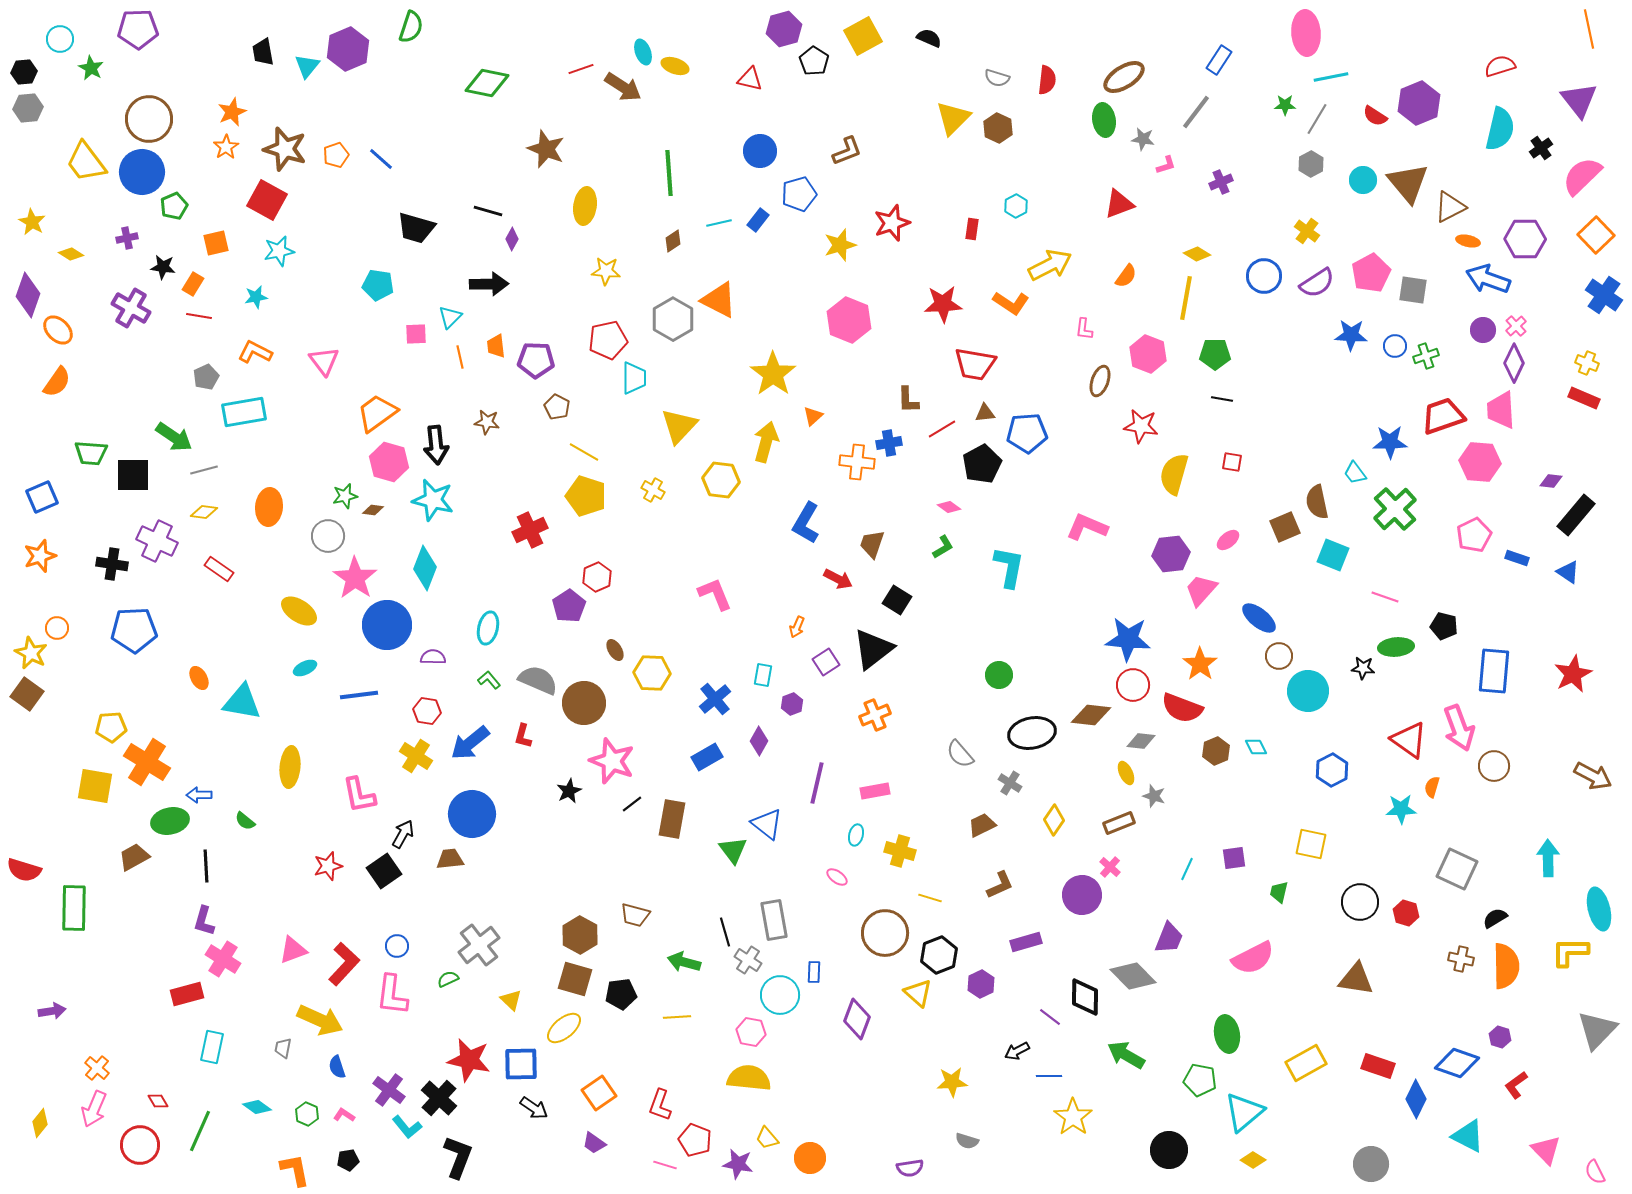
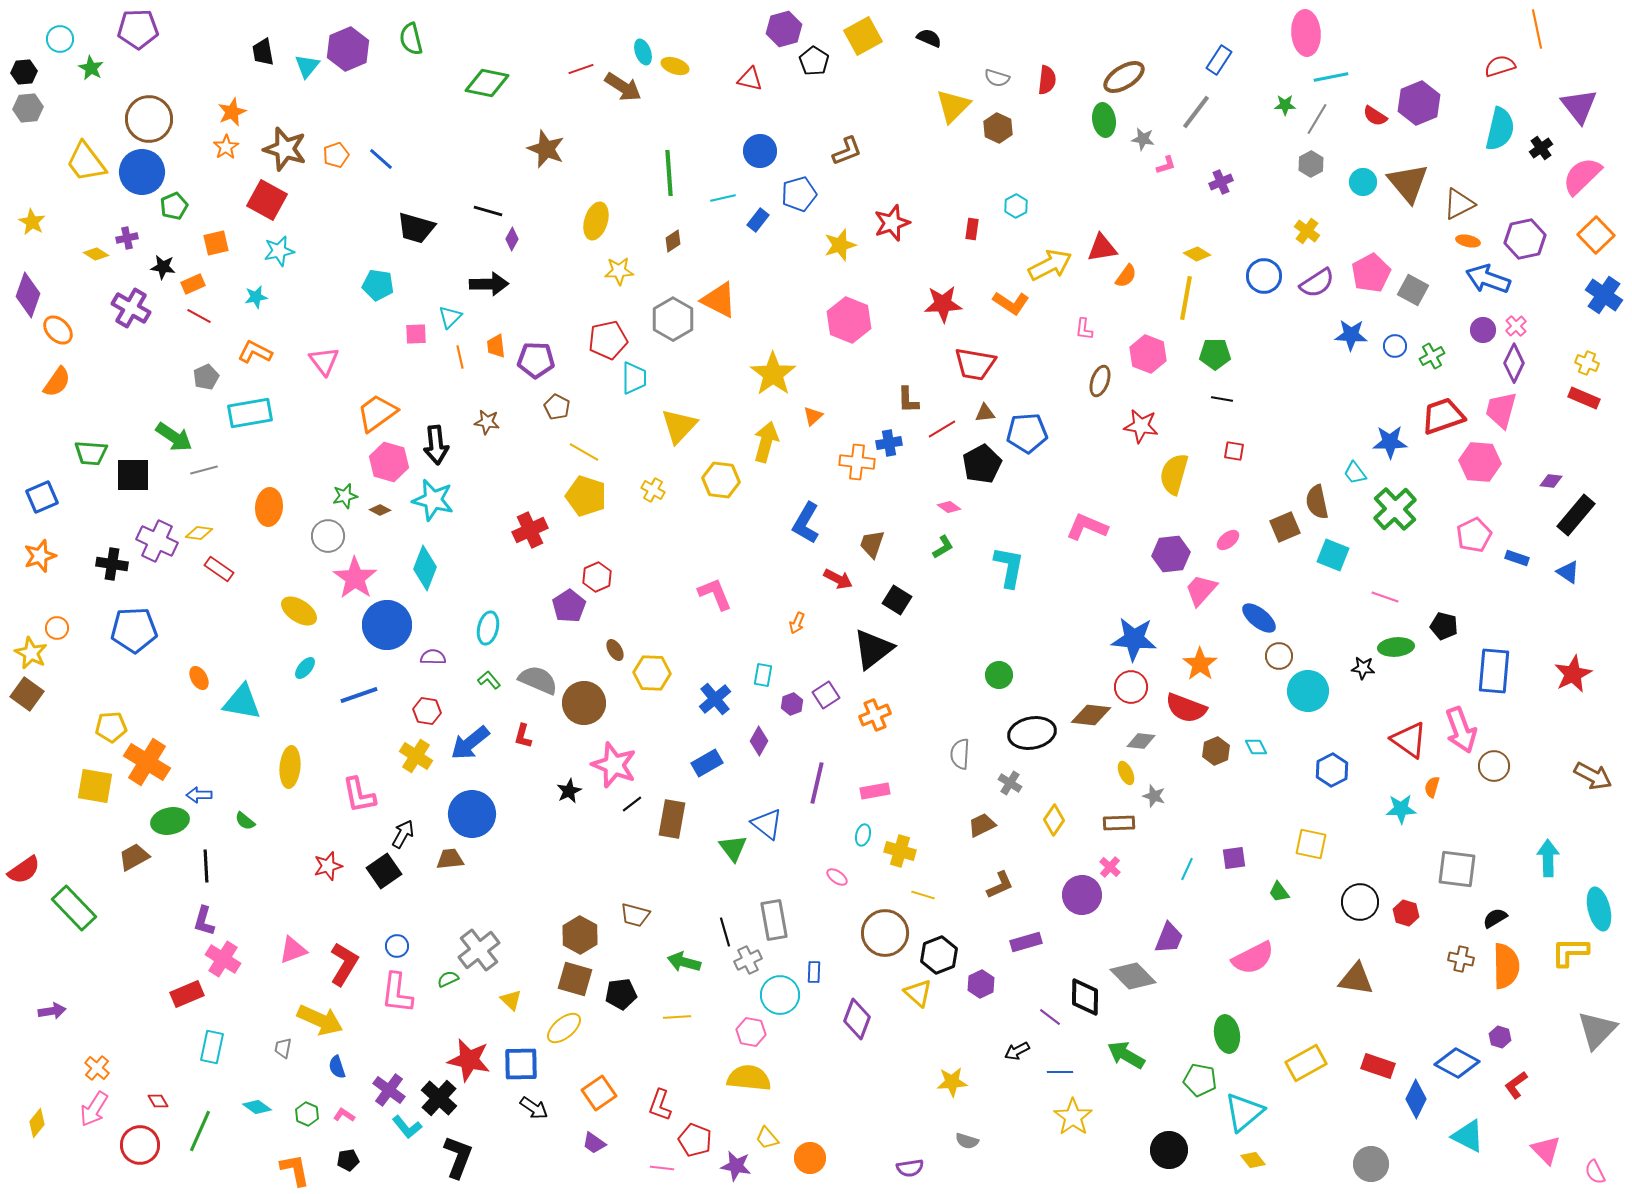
green semicircle at (411, 27): moved 12 px down; rotated 148 degrees clockwise
orange line at (1589, 29): moved 52 px left
purple triangle at (1579, 100): moved 6 px down
yellow triangle at (953, 118): moved 12 px up
cyan circle at (1363, 180): moved 2 px down
red triangle at (1119, 204): moved 17 px left, 44 px down; rotated 12 degrees clockwise
yellow ellipse at (585, 206): moved 11 px right, 15 px down; rotated 9 degrees clockwise
brown triangle at (1450, 207): moved 9 px right, 3 px up
cyan line at (719, 223): moved 4 px right, 25 px up
purple hexagon at (1525, 239): rotated 12 degrees counterclockwise
yellow diamond at (71, 254): moved 25 px right
yellow star at (606, 271): moved 13 px right; rotated 8 degrees counterclockwise
orange rectangle at (193, 284): rotated 35 degrees clockwise
gray square at (1413, 290): rotated 20 degrees clockwise
red line at (199, 316): rotated 20 degrees clockwise
green cross at (1426, 356): moved 6 px right; rotated 10 degrees counterclockwise
pink trapezoid at (1501, 410): rotated 18 degrees clockwise
cyan rectangle at (244, 412): moved 6 px right, 1 px down
red square at (1232, 462): moved 2 px right, 11 px up
brown diamond at (373, 510): moved 7 px right; rotated 20 degrees clockwise
yellow diamond at (204, 512): moved 5 px left, 21 px down
orange arrow at (797, 627): moved 4 px up
blue star at (1128, 639): moved 6 px right
purple square at (826, 662): moved 33 px down
cyan ellipse at (305, 668): rotated 25 degrees counterclockwise
red circle at (1133, 685): moved 2 px left, 2 px down
blue line at (359, 695): rotated 12 degrees counterclockwise
red semicircle at (1182, 708): moved 4 px right
pink arrow at (1459, 728): moved 2 px right, 2 px down
gray semicircle at (960, 754): rotated 44 degrees clockwise
blue rectangle at (707, 757): moved 6 px down
pink star at (612, 761): moved 2 px right, 4 px down
brown rectangle at (1119, 823): rotated 20 degrees clockwise
cyan ellipse at (856, 835): moved 7 px right
green triangle at (733, 850): moved 2 px up
gray square at (1457, 869): rotated 18 degrees counterclockwise
red semicircle at (24, 870): rotated 52 degrees counterclockwise
green trapezoid at (1279, 892): rotated 50 degrees counterclockwise
yellow line at (930, 898): moved 7 px left, 3 px up
green rectangle at (74, 908): rotated 45 degrees counterclockwise
gray cross at (479, 945): moved 5 px down
gray cross at (748, 960): rotated 32 degrees clockwise
red L-shape at (344, 964): rotated 12 degrees counterclockwise
red rectangle at (187, 994): rotated 8 degrees counterclockwise
pink L-shape at (392, 995): moved 5 px right, 2 px up
blue diamond at (1457, 1063): rotated 9 degrees clockwise
blue line at (1049, 1076): moved 11 px right, 4 px up
pink arrow at (94, 1109): rotated 9 degrees clockwise
yellow diamond at (40, 1123): moved 3 px left
yellow diamond at (1253, 1160): rotated 20 degrees clockwise
purple star at (738, 1164): moved 2 px left, 2 px down
pink line at (665, 1165): moved 3 px left, 3 px down; rotated 10 degrees counterclockwise
